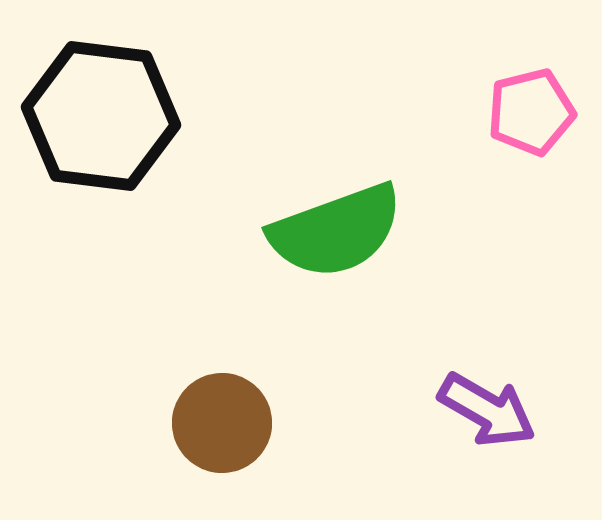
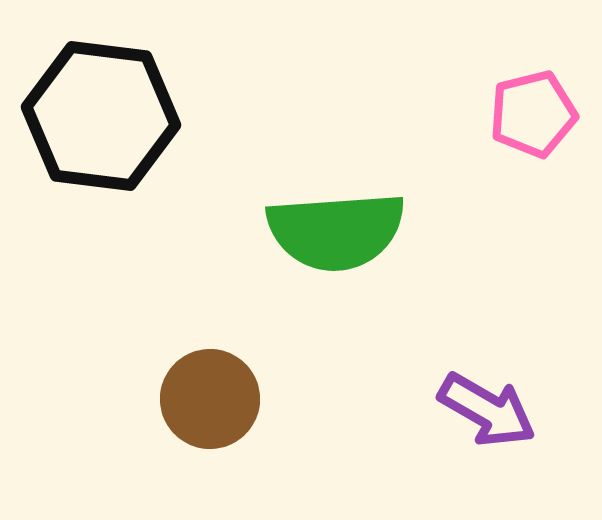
pink pentagon: moved 2 px right, 2 px down
green semicircle: rotated 16 degrees clockwise
brown circle: moved 12 px left, 24 px up
